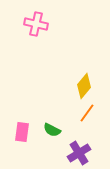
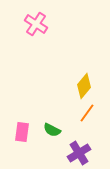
pink cross: rotated 20 degrees clockwise
